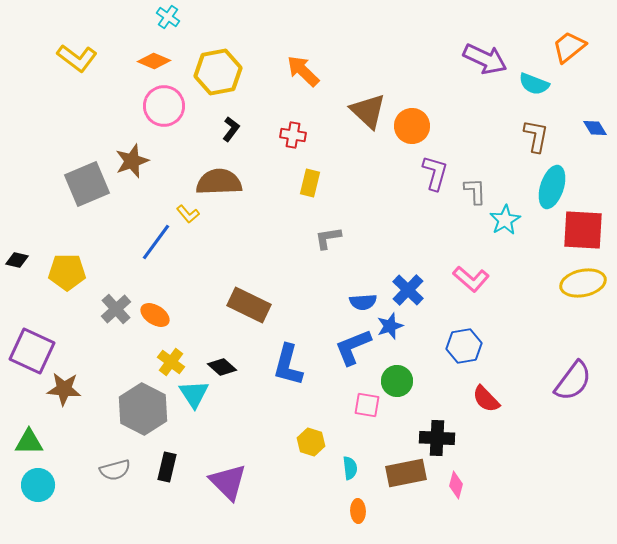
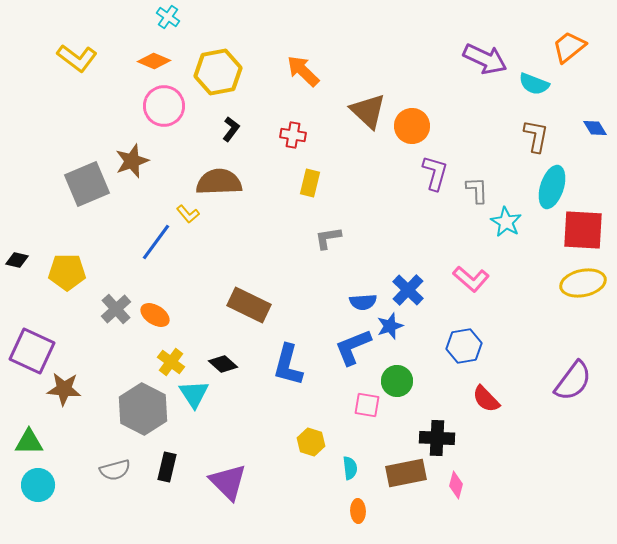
gray L-shape at (475, 191): moved 2 px right, 1 px up
cyan star at (505, 220): moved 1 px right, 2 px down; rotated 12 degrees counterclockwise
black diamond at (222, 367): moved 1 px right, 3 px up
